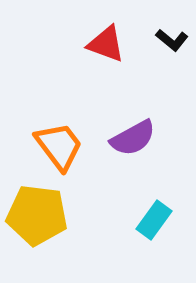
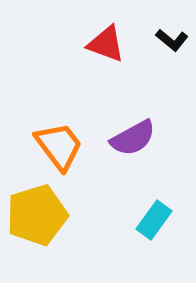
yellow pentagon: rotated 24 degrees counterclockwise
